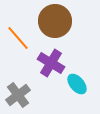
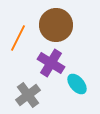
brown circle: moved 1 px right, 4 px down
orange line: rotated 68 degrees clockwise
gray cross: moved 10 px right
